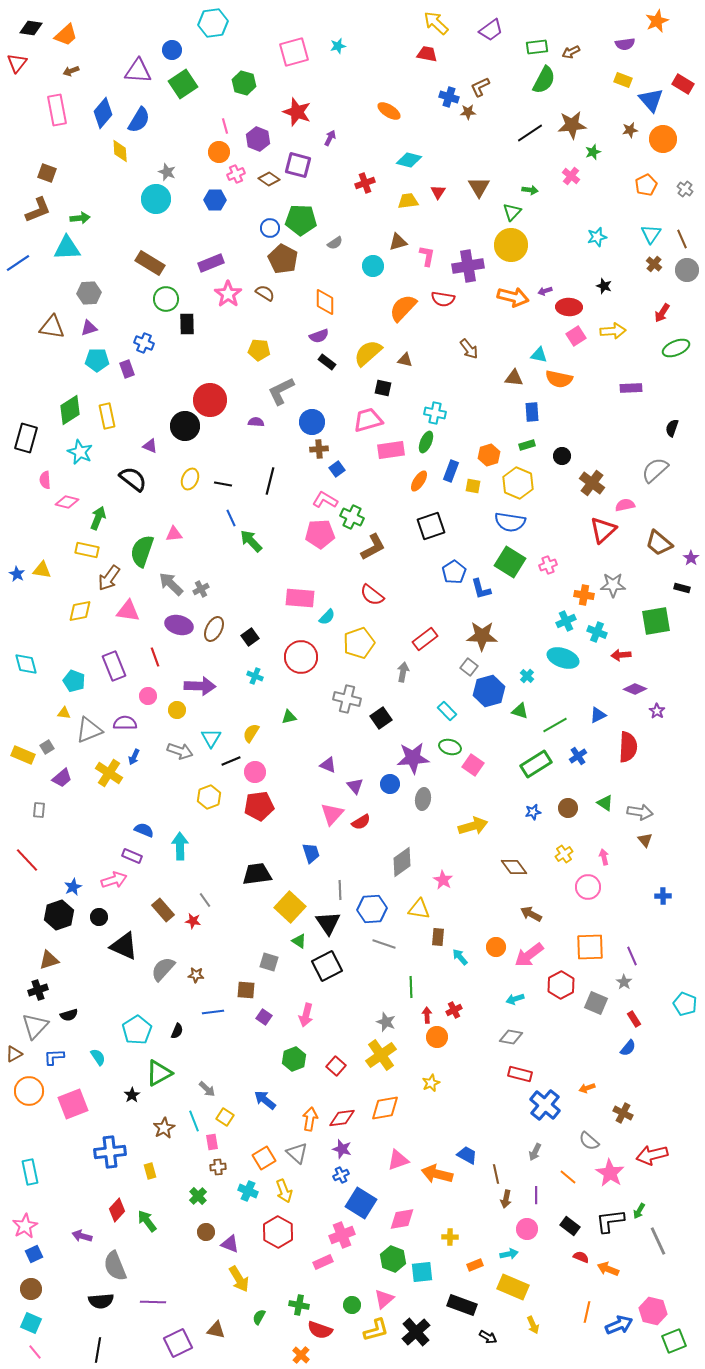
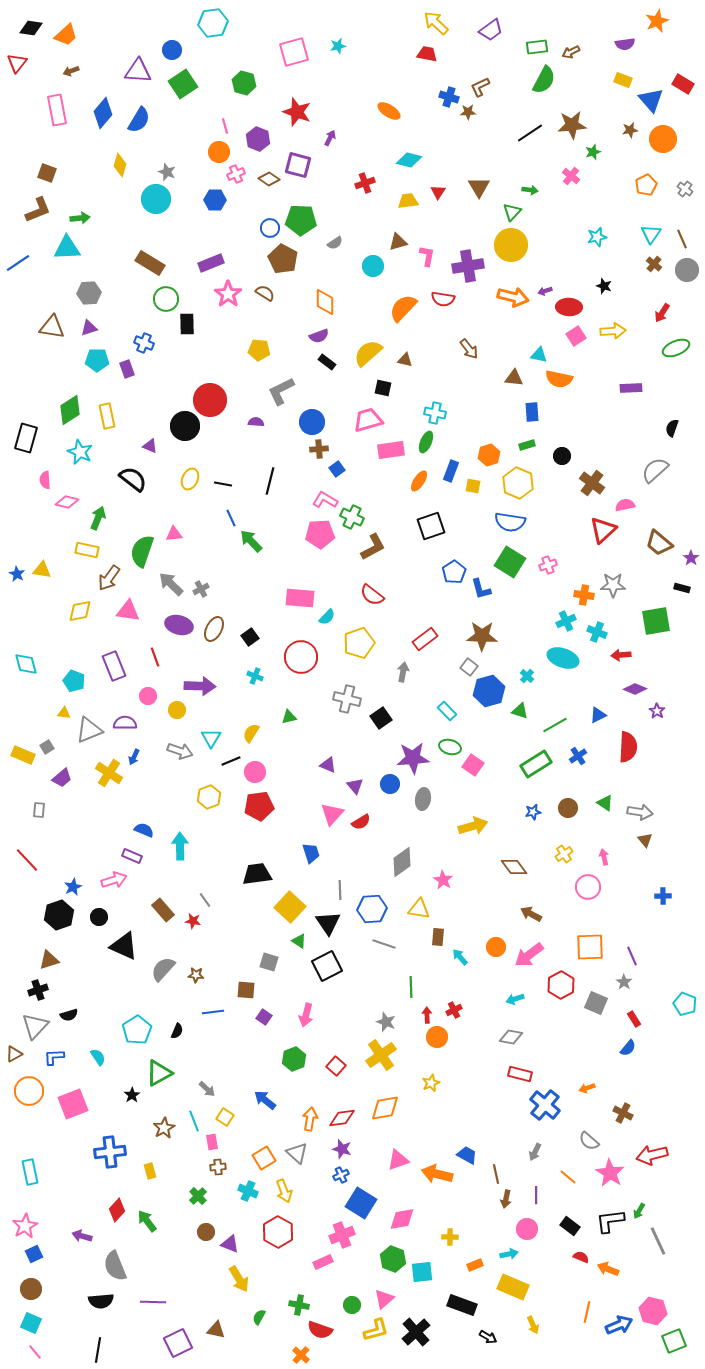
yellow diamond at (120, 151): moved 14 px down; rotated 20 degrees clockwise
